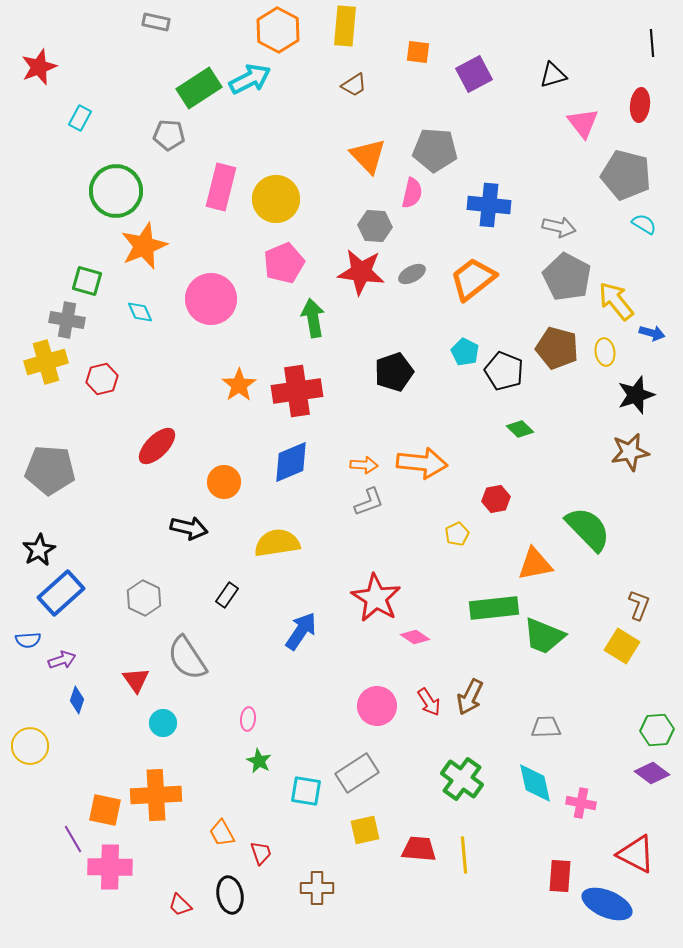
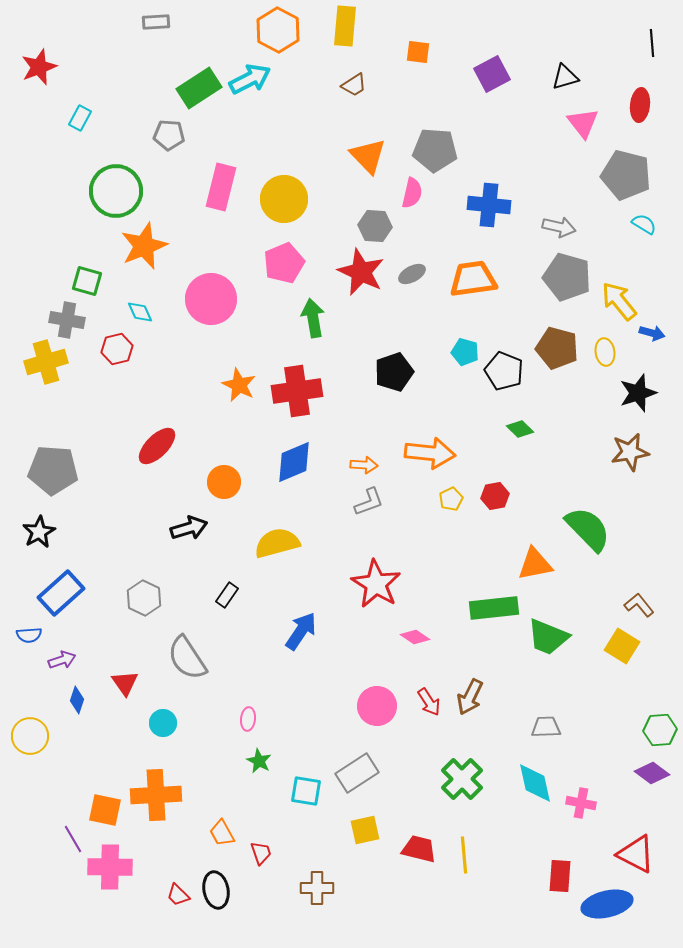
gray rectangle at (156, 22): rotated 16 degrees counterclockwise
purple square at (474, 74): moved 18 px right
black triangle at (553, 75): moved 12 px right, 2 px down
yellow circle at (276, 199): moved 8 px right
red star at (361, 272): rotated 18 degrees clockwise
gray pentagon at (567, 277): rotated 12 degrees counterclockwise
orange trapezoid at (473, 279): rotated 30 degrees clockwise
yellow arrow at (616, 301): moved 3 px right
cyan pentagon at (465, 352): rotated 12 degrees counterclockwise
red hexagon at (102, 379): moved 15 px right, 30 px up
orange star at (239, 385): rotated 12 degrees counterclockwise
black star at (636, 395): moved 2 px right, 2 px up
blue diamond at (291, 462): moved 3 px right
orange arrow at (422, 463): moved 8 px right, 10 px up
gray pentagon at (50, 470): moved 3 px right
red hexagon at (496, 499): moved 1 px left, 3 px up
black arrow at (189, 528): rotated 30 degrees counterclockwise
yellow pentagon at (457, 534): moved 6 px left, 35 px up
yellow semicircle at (277, 543): rotated 6 degrees counterclockwise
black star at (39, 550): moved 18 px up
red star at (376, 598): moved 14 px up
brown L-shape at (639, 605): rotated 60 degrees counterclockwise
green trapezoid at (544, 636): moved 4 px right, 1 px down
blue semicircle at (28, 640): moved 1 px right, 5 px up
red triangle at (136, 680): moved 11 px left, 3 px down
green hexagon at (657, 730): moved 3 px right
yellow circle at (30, 746): moved 10 px up
green cross at (462, 779): rotated 9 degrees clockwise
red trapezoid at (419, 849): rotated 9 degrees clockwise
black ellipse at (230, 895): moved 14 px left, 5 px up
blue ellipse at (607, 904): rotated 36 degrees counterclockwise
red trapezoid at (180, 905): moved 2 px left, 10 px up
